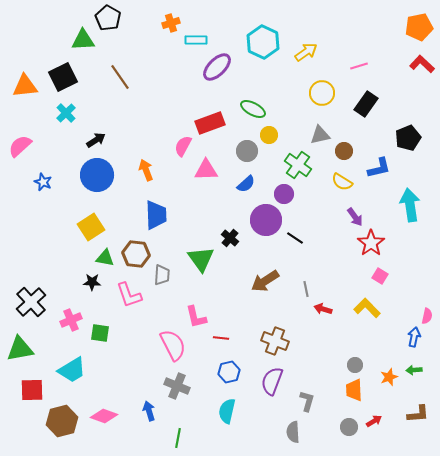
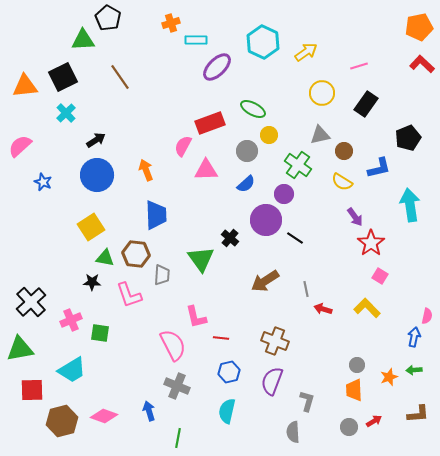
gray circle at (355, 365): moved 2 px right
